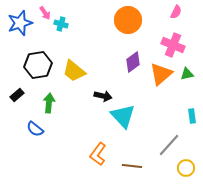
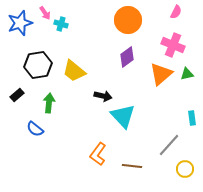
purple diamond: moved 6 px left, 5 px up
cyan rectangle: moved 2 px down
yellow circle: moved 1 px left, 1 px down
